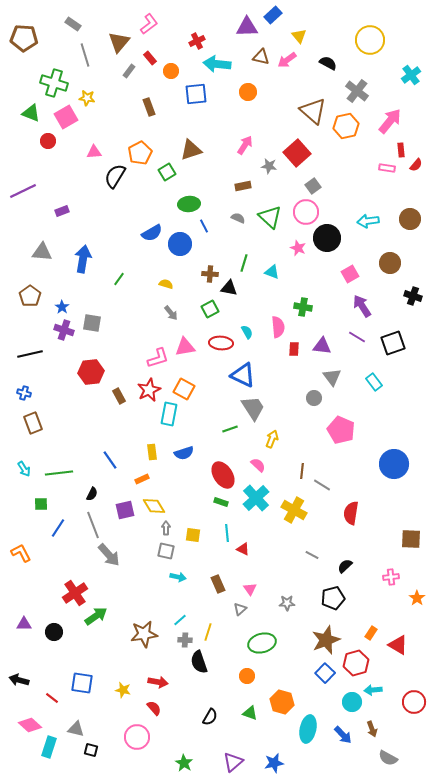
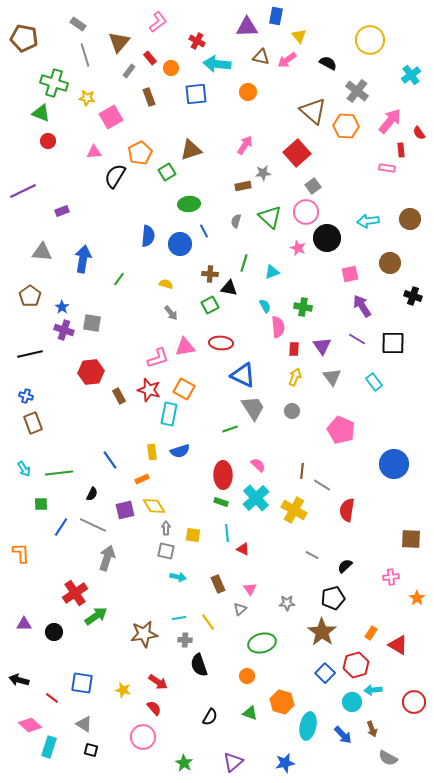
blue rectangle at (273, 15): moved 3 px right, 1 px down; rotated 36 degrees counterclockwise
gray rectangle at (73, 24): moved 5 px right
pink L-shape at (149, 24): moved 9 px right, 2 px up
brown pentagon at (24, 38): rotated 8 degrees clockwise
red cross at (197, 41): rotated 35 degrees counterclockwise
orange circle at (171, 71): moved 3 px up
brown rectangle at (149, 107): moved 10 px up
green triangle at (31, 113): moved 10 px right
pink square at (66, 117): moved 45 px right
orange hexagon at (346, 126): rotated 15 degrees clockwise
red semicircle at (416, 165): moved 3 px right, 32 px up; rotated 104 degrees clockwise
gray star at (269, 166): moved 6 px left, 7 px down; rotated 14 degrees counterclockwise
gray semicircle at (238, 218): moved 2 px left, 3 px down; rotated 96 degrees counterclockwise
blue line at (204, 226): moved 5 px down
blue semicircle at (152, 233): moved 4 px left, 3 px down; rotated 55 degrees counterclockwise
cyan triangle at (272, 272): rotated 42 degrees counterclockwise
pink square at (350, 274): rotated 18 degrees clockwise
green square at (210, 309): moved 4 px up
cyan semicircle at (247, 332): moved 18 px right, 26 px up
purple line at (357, 337): moved 2 px down
black square at (393, 343): rotated 20 degrees clockwise
purple triangle at (322, 346): rotated 48 degrees clockwise
red star at (149, 390): rotated 30 degrees counterclockwise
blue cross at (24, 393): moved 2 px right, 3 px down
gray circle at (314, 398): moved 22 px left, 13 px down
yellow arrow at (272, 439): moved 23 px right, 62 px up
blue semicircle at (184, 453): moved 4 px left, 2 px up
red ellipse at (223, 475): rotated 32 degrees clockwise
red semicircle at (351, 513): moved 4 px left, 3 px up
gray line at (93, 525): rotated 44 degrees counterclockwise
blue line at (58, 528): moved 3 px right, 1 px up
orange L-shape at (21, 553): rotated 25 degrees clockwise
gray arrow at (109, 555): moved 2 px left, 3 px down; rotated 120 degrees counterclockwise
cyan line at (180, 620): moved 1 px left, 2 px up; rotated 32 degrees clockwise
yellow line at (208, 632): moved 10 px up; rotated 54 degrees counterclockwise
brown star at (326, 640): moved 4 px left, 8 px up; rotated 16 degrees counterclockwise
black semicircle at (199, 662): moved 3 px down
red hexagon at (356, 663): moved 2 px down
red arrow at (158, 682): rotated 24 degrees clockwise
gray triangle at (76, 729): moved 8 px right, 5 px up; rotated 18 degrees clockwise
cyan ellipse at (308, 729): moved 3 px up
pink circle at (137, 737): moved 6 px right
blue star at (274, 763): moved 11 px right
